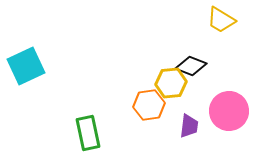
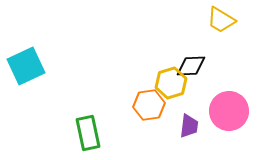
black diamond: rotated 24 degrees counterclockwise
yellow hexagon: rotated 12 degrees counterclockwise
